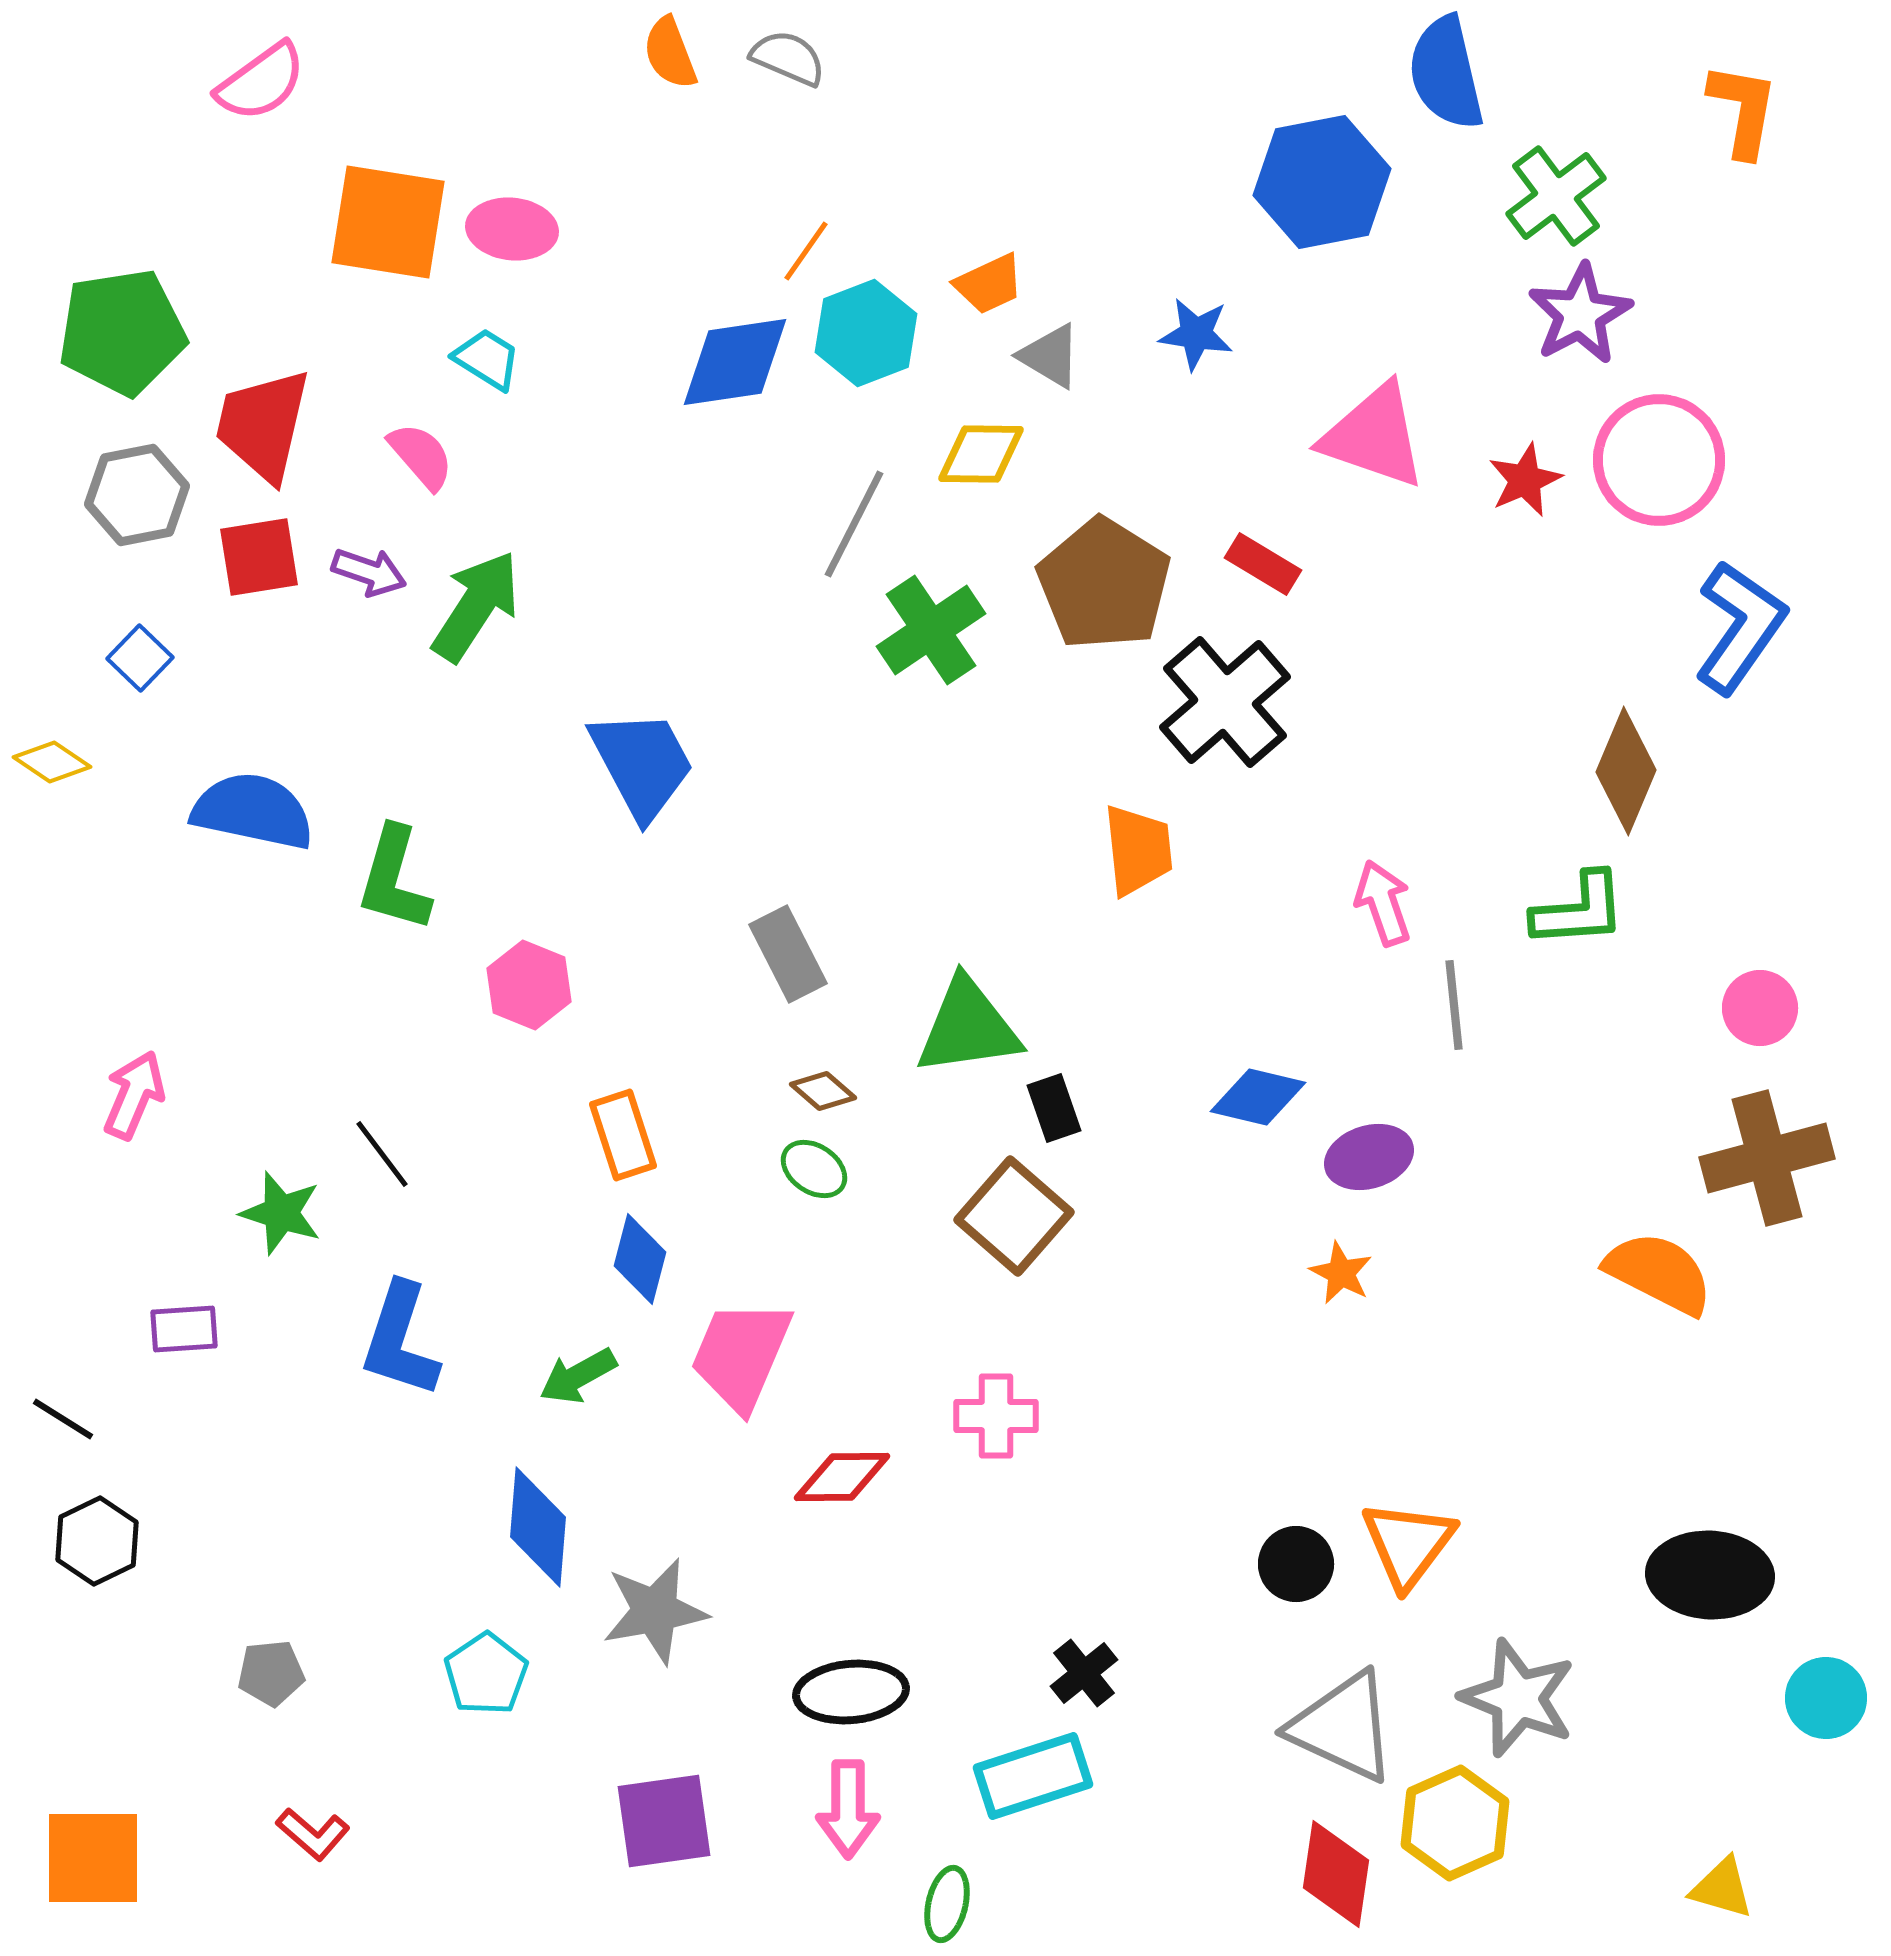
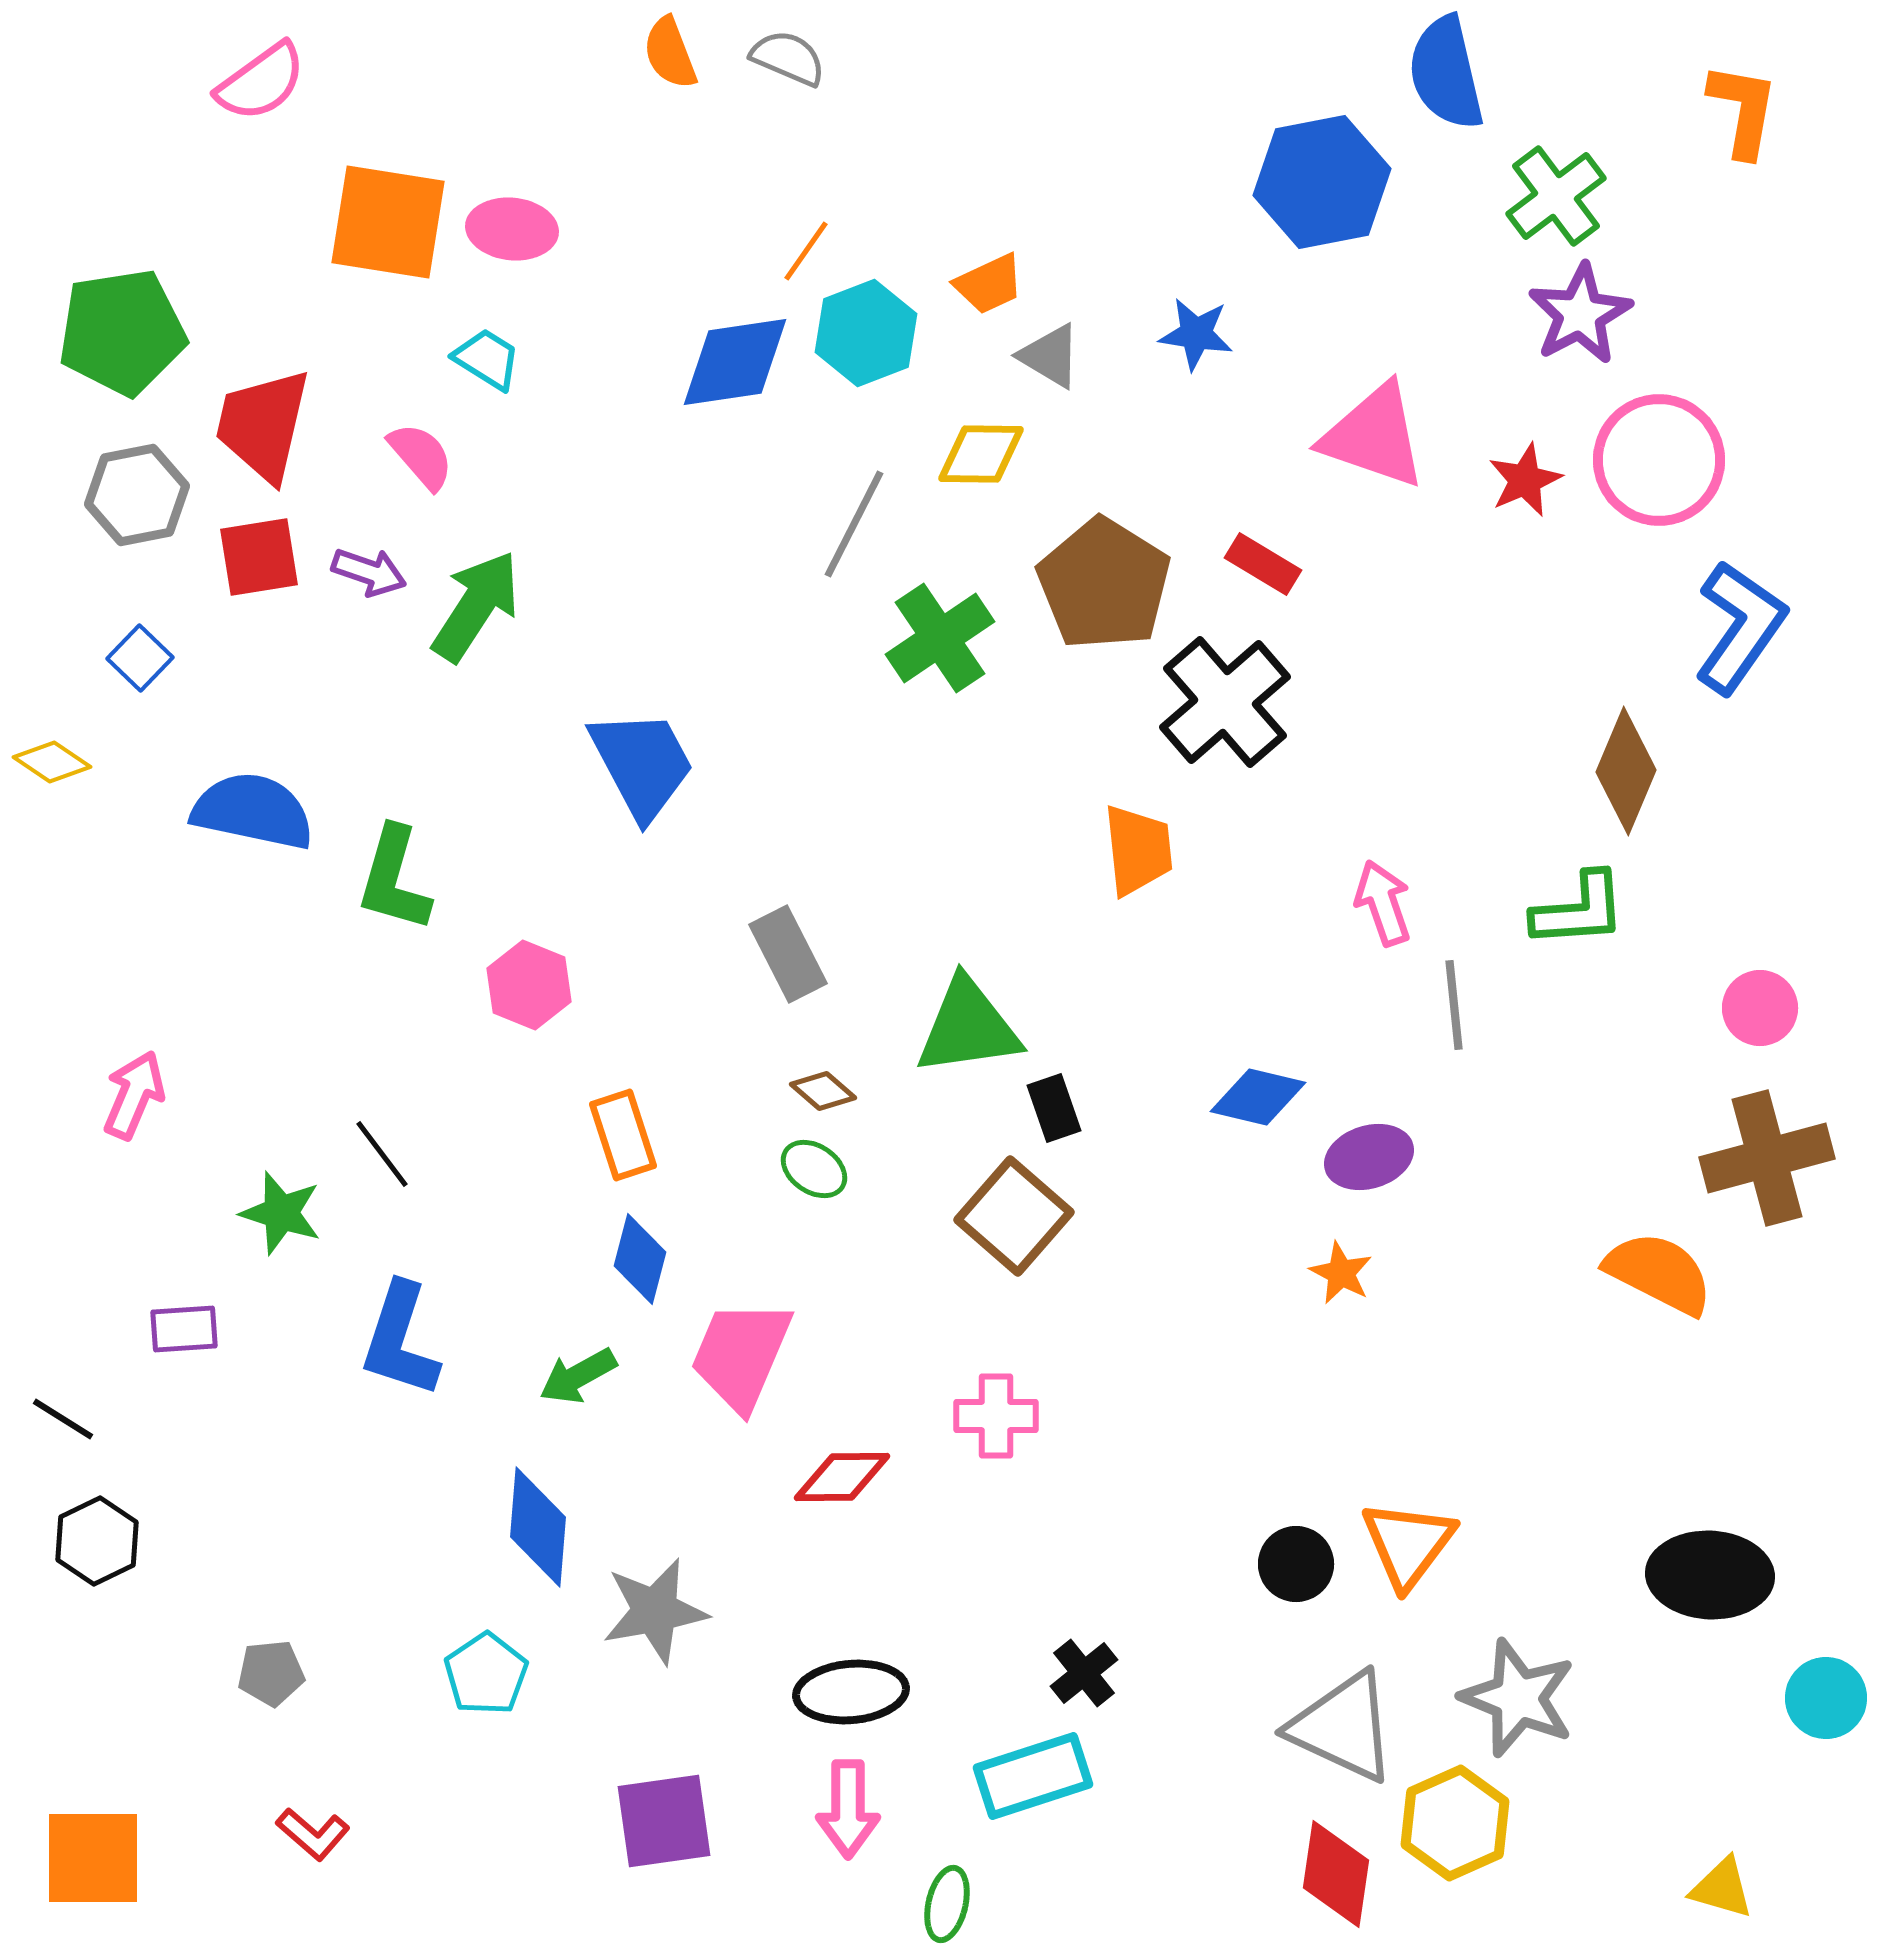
green cross at (931, 630): moved 9 px right, 8 px down
